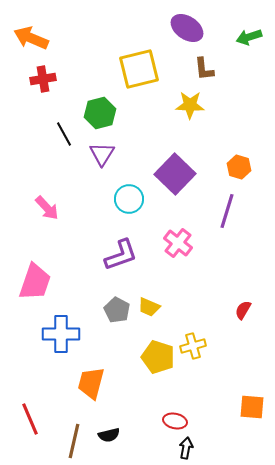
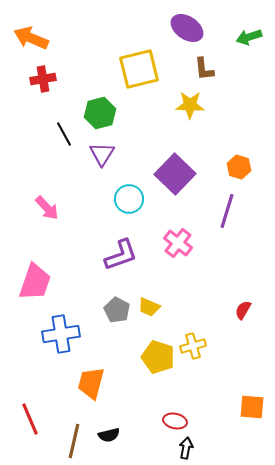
blue cross: rotated 9 degrees counterclockwise
